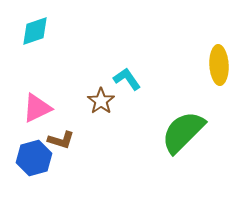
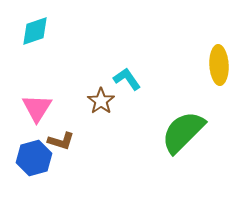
pink triangle: rotated 32 degrees counterclockwise
brown L-shape: moved 1 px down
